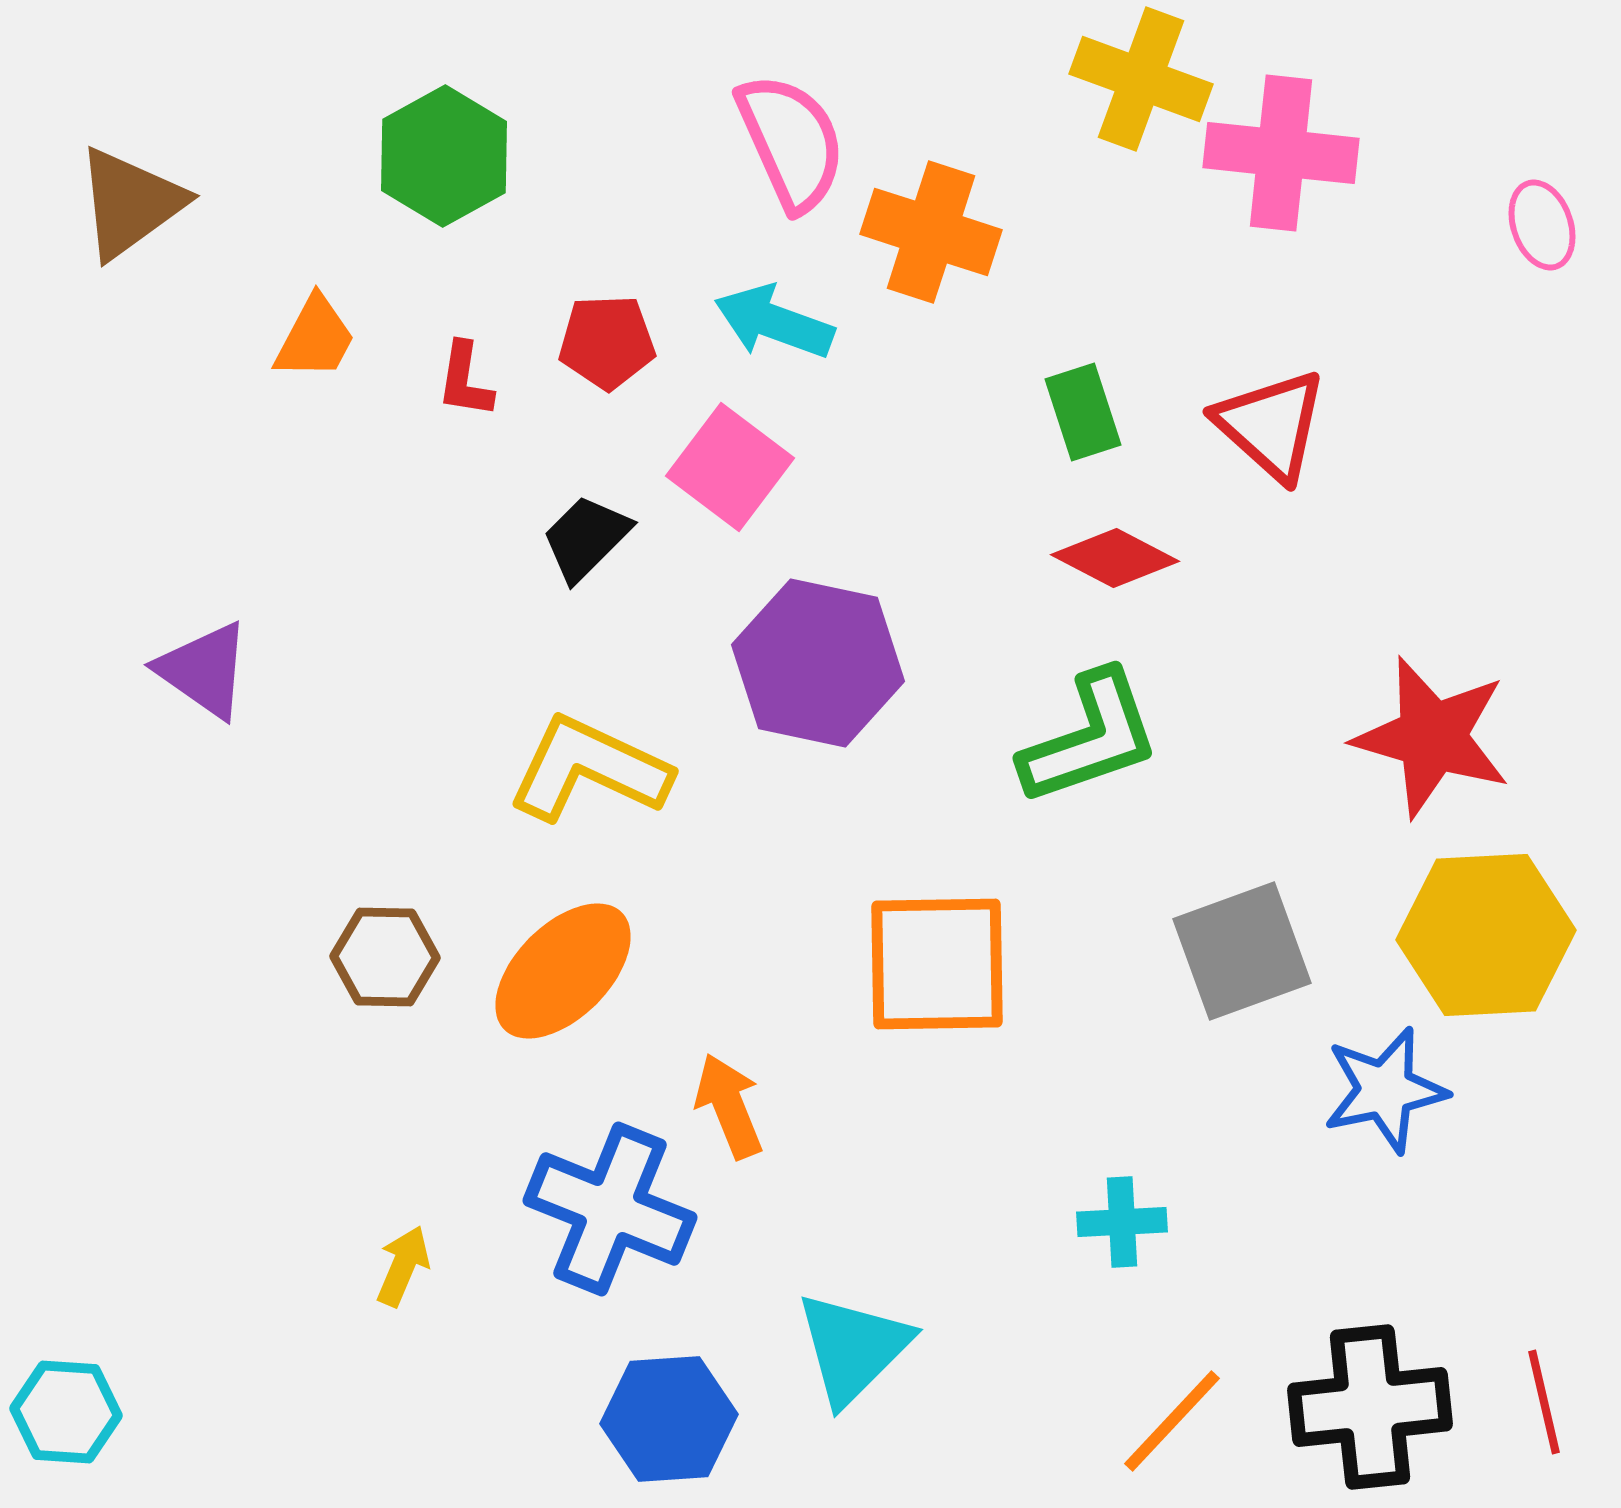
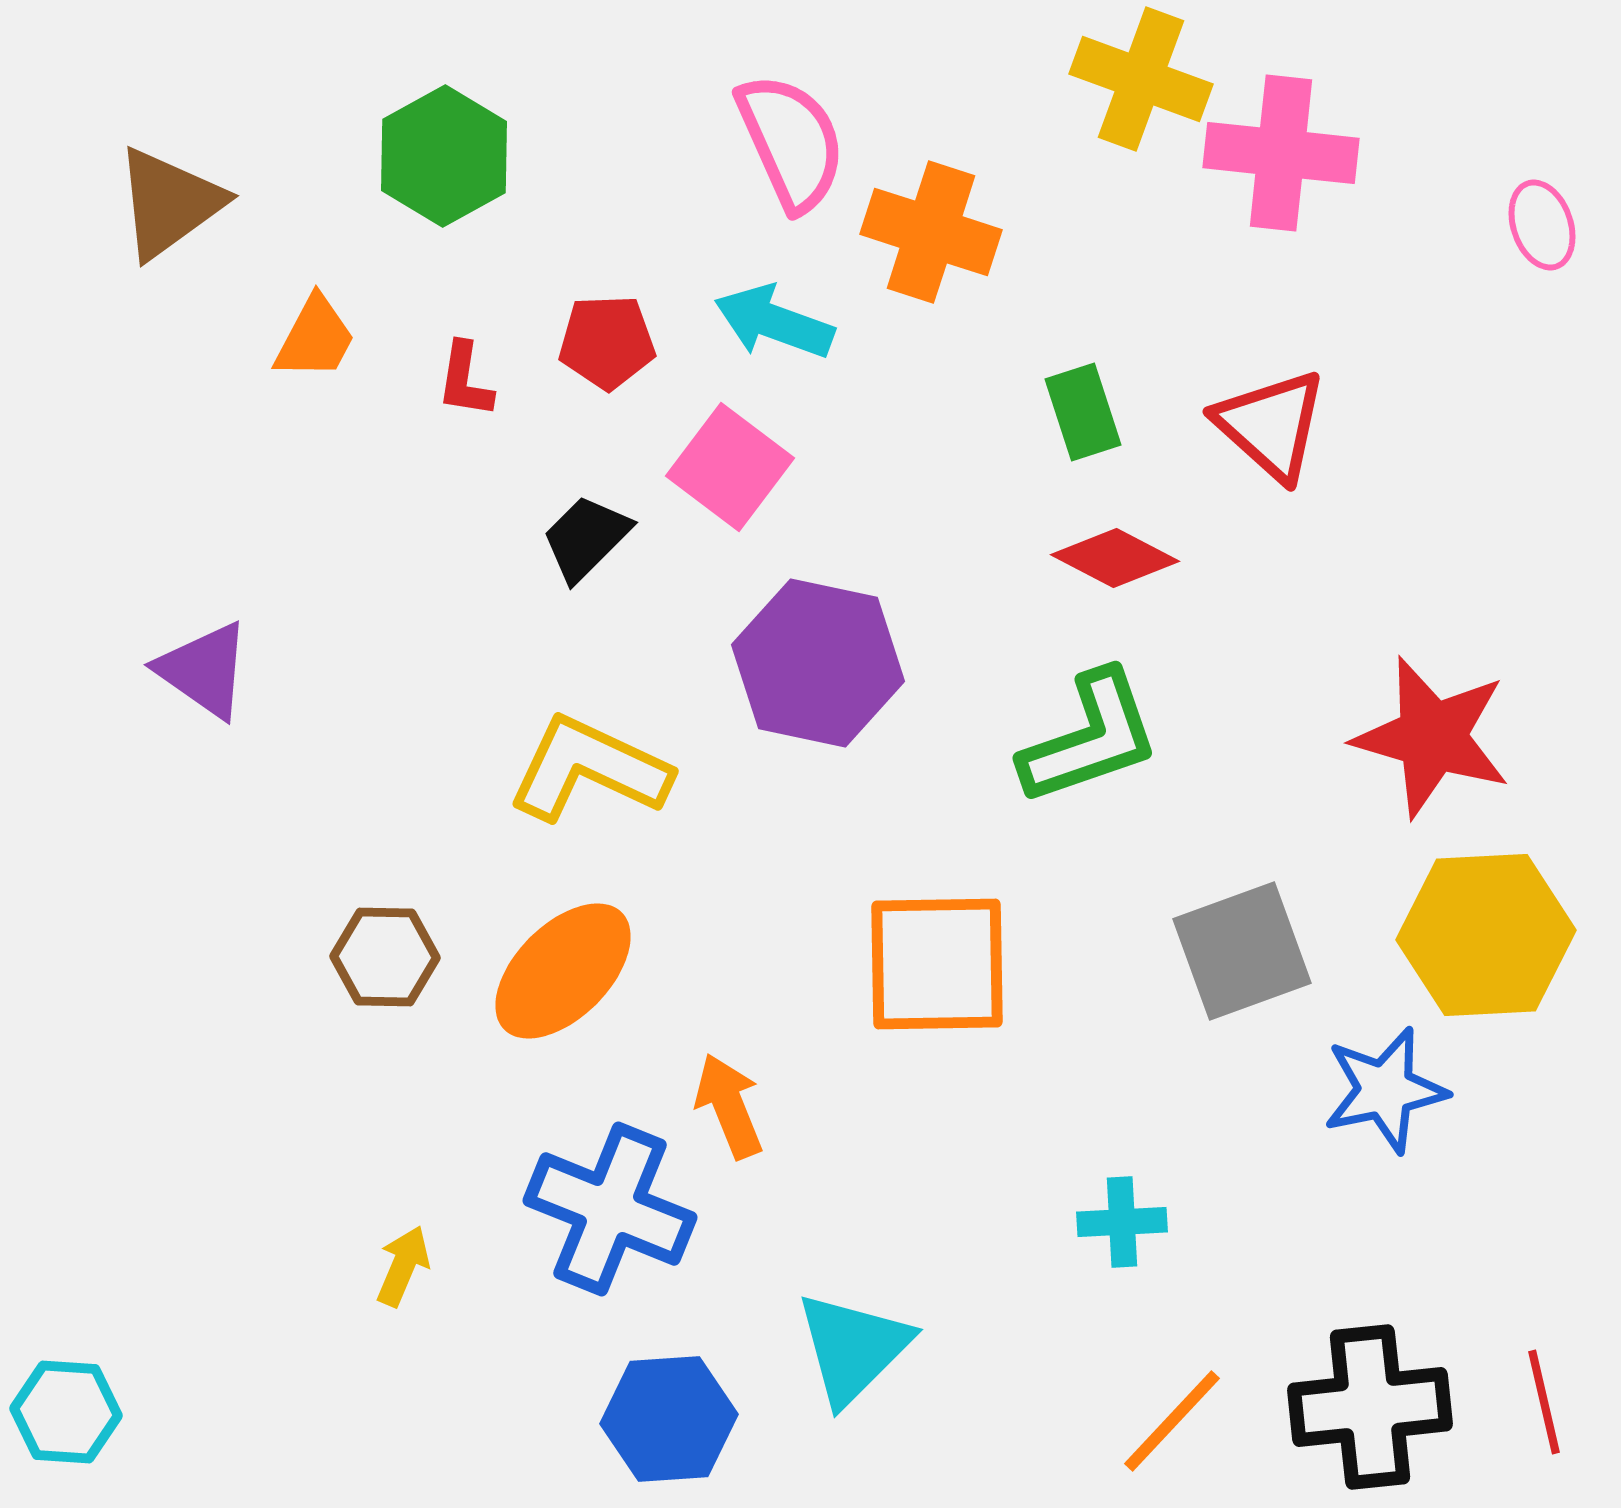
brown triangle: moved 39 px right
